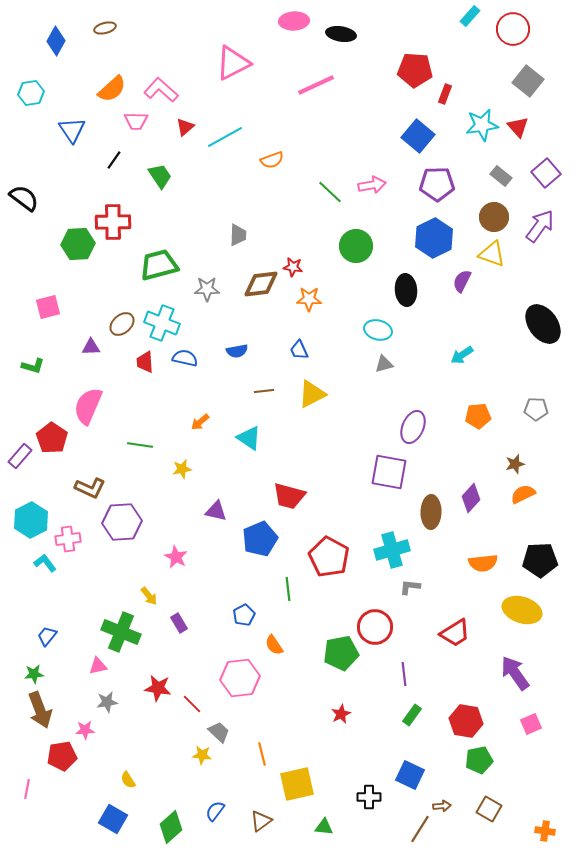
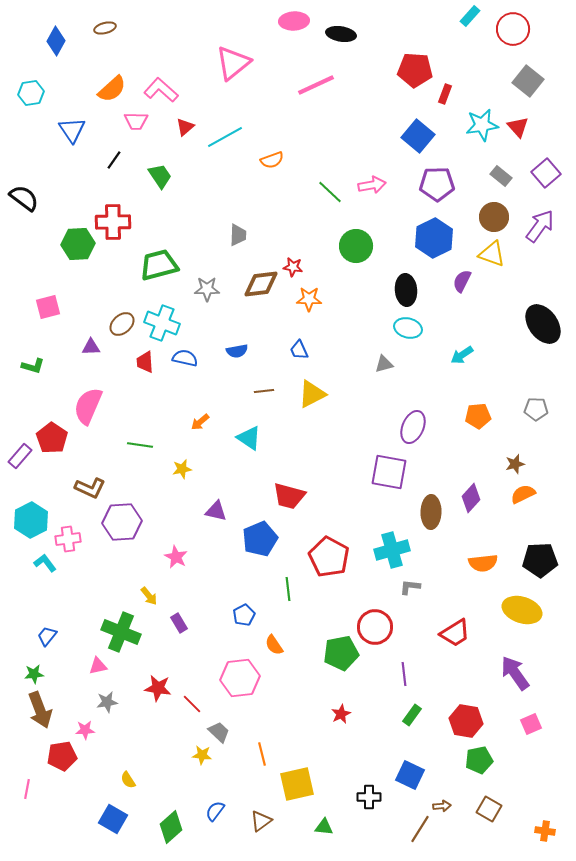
pink triangle at (233, 63): rotated 12 degrees counterclockwise
cyan ellipse at (378, 330): moved 30 px right, 2 px up
